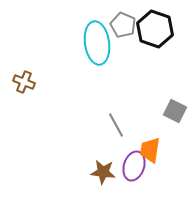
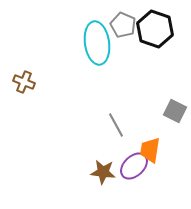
purple ellipse: rotated 28 degrees clockwise
